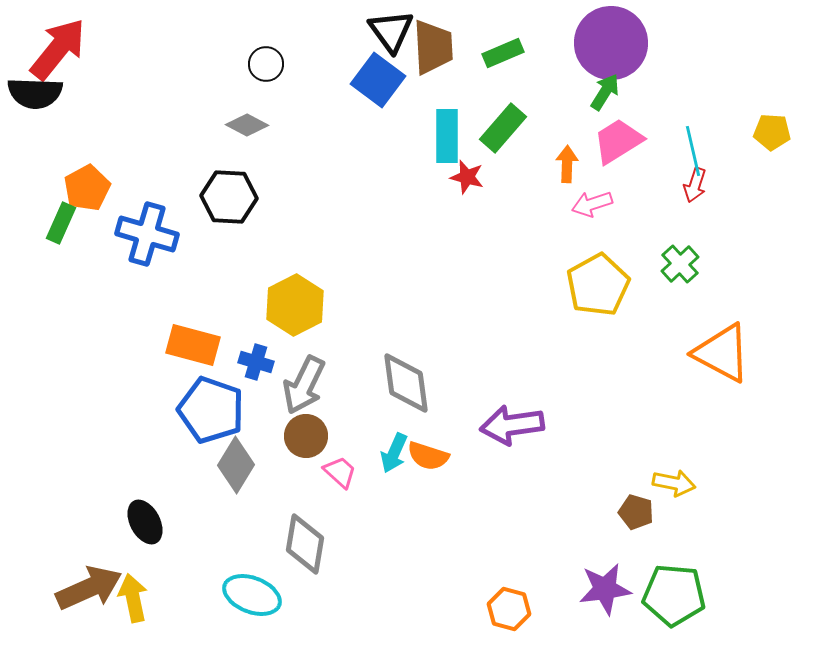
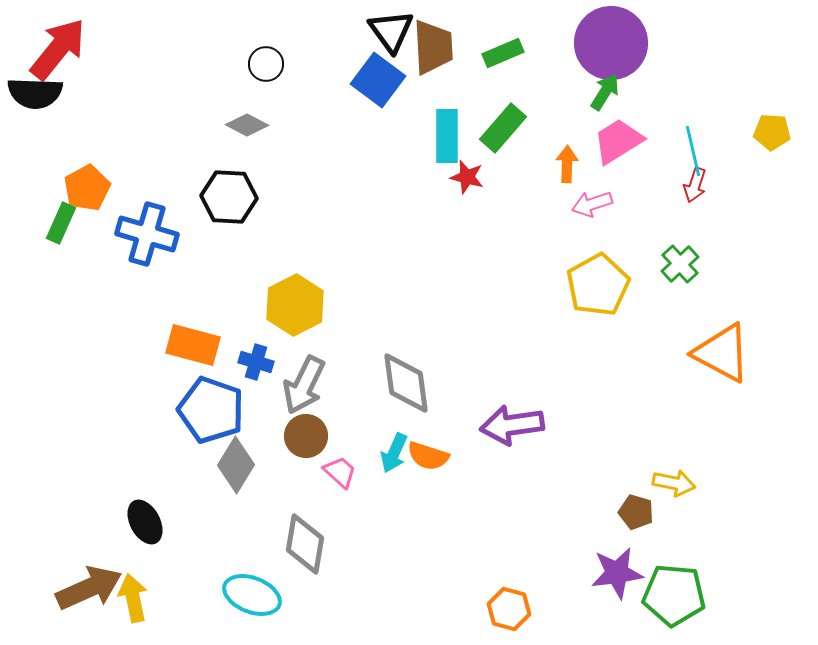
purple star at (605, 589): moved 12 px right, 16 px up
